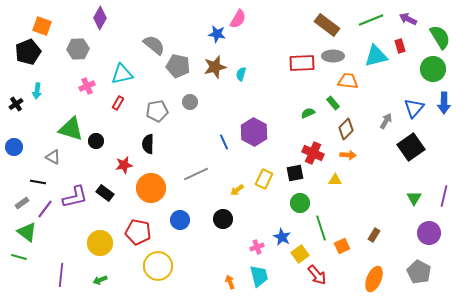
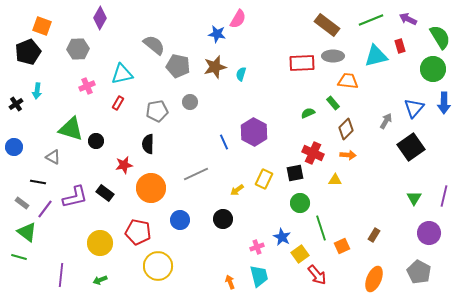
gray rectangle at (22, 203): rotated 72 degrees clockwise
